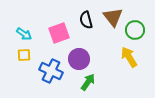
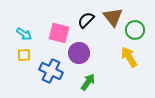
black semicircle: rotated 60 degrees clockwise
pink square: rotated 35 degrees clockwise
purple circle: moved 6 px up
